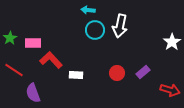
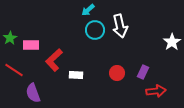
cyan arrow: rotated 48 degrees counterclockwise
white arrow: rotated 25 degrees counterclockwise
pink rectangle: moved 2 px left, 2 px down
red L-shape: moved 3 px right; rotated 90 degrees counterclockwise
purple rectangle: rotated 24 degrees counterclockwise
red arrow: moved 14 px left, 1 px down; rotated 24 degrees counterclockwise
